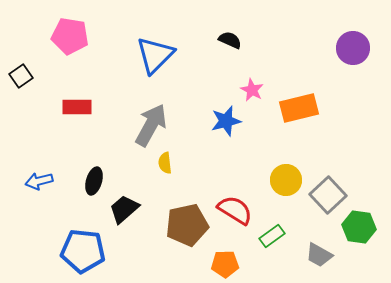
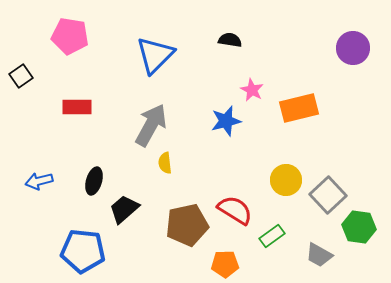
black semicircle: rotated 15 degrees counterclockwise
